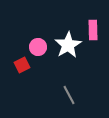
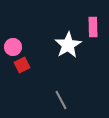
pink rectangle: moved 3 px up
pink circle: moved 25 px left
gray line: moved 8 px left, 5 px down
